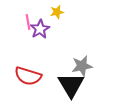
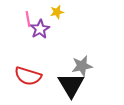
pink line: moved 3 px up
